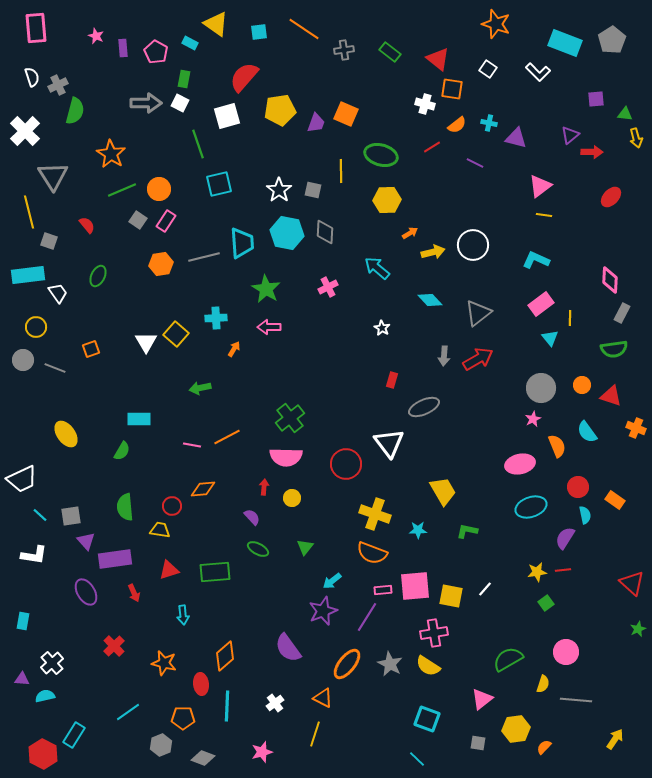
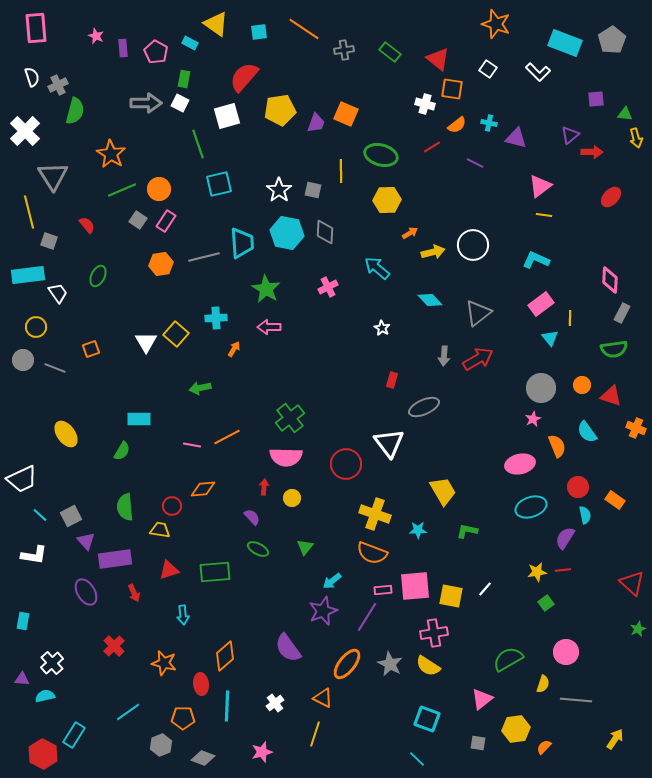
gray square at (71, 516): rotated 20 degrees counterclockwise
